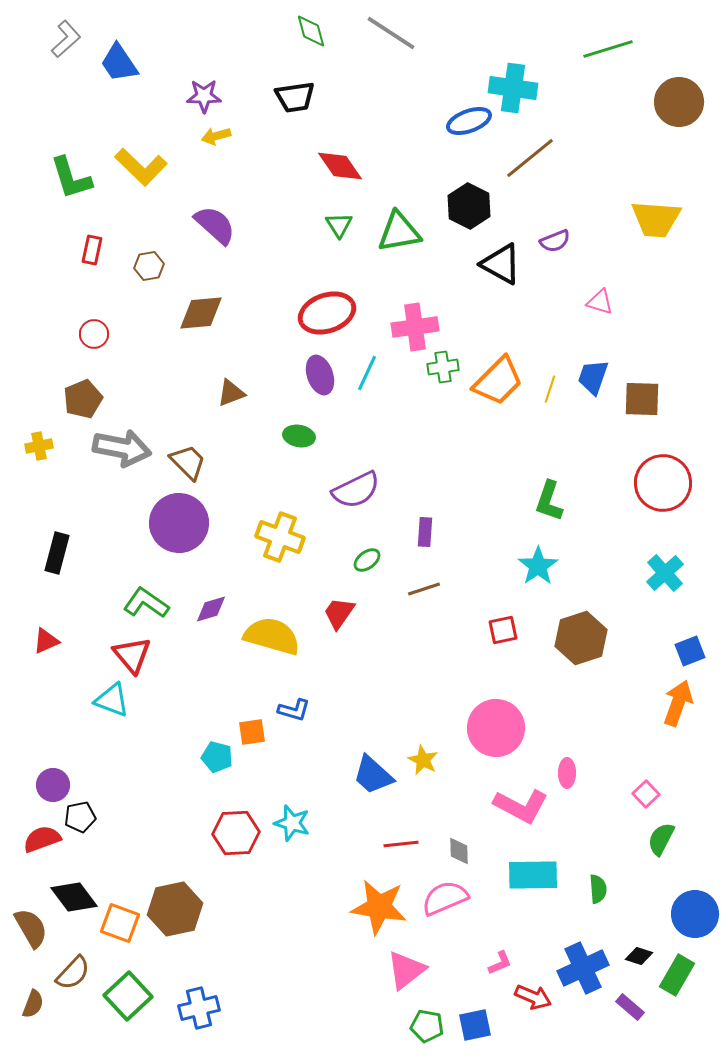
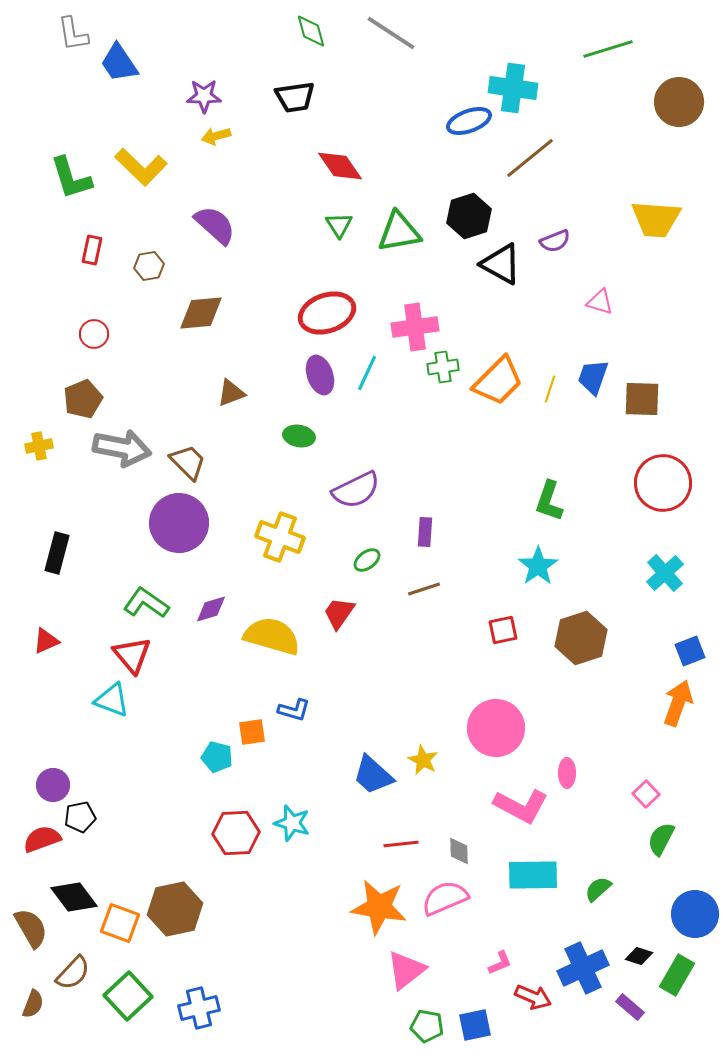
gray L-shape at (66, 39): moved 7 px right, 5 px up; rotated 123 degrees clockwise
black hexagon at (469, 206): moved 10 px down; rotated 15 degrees clockwise
green semicircle at (598, 889): rotated 128 degrees counterclockwise
